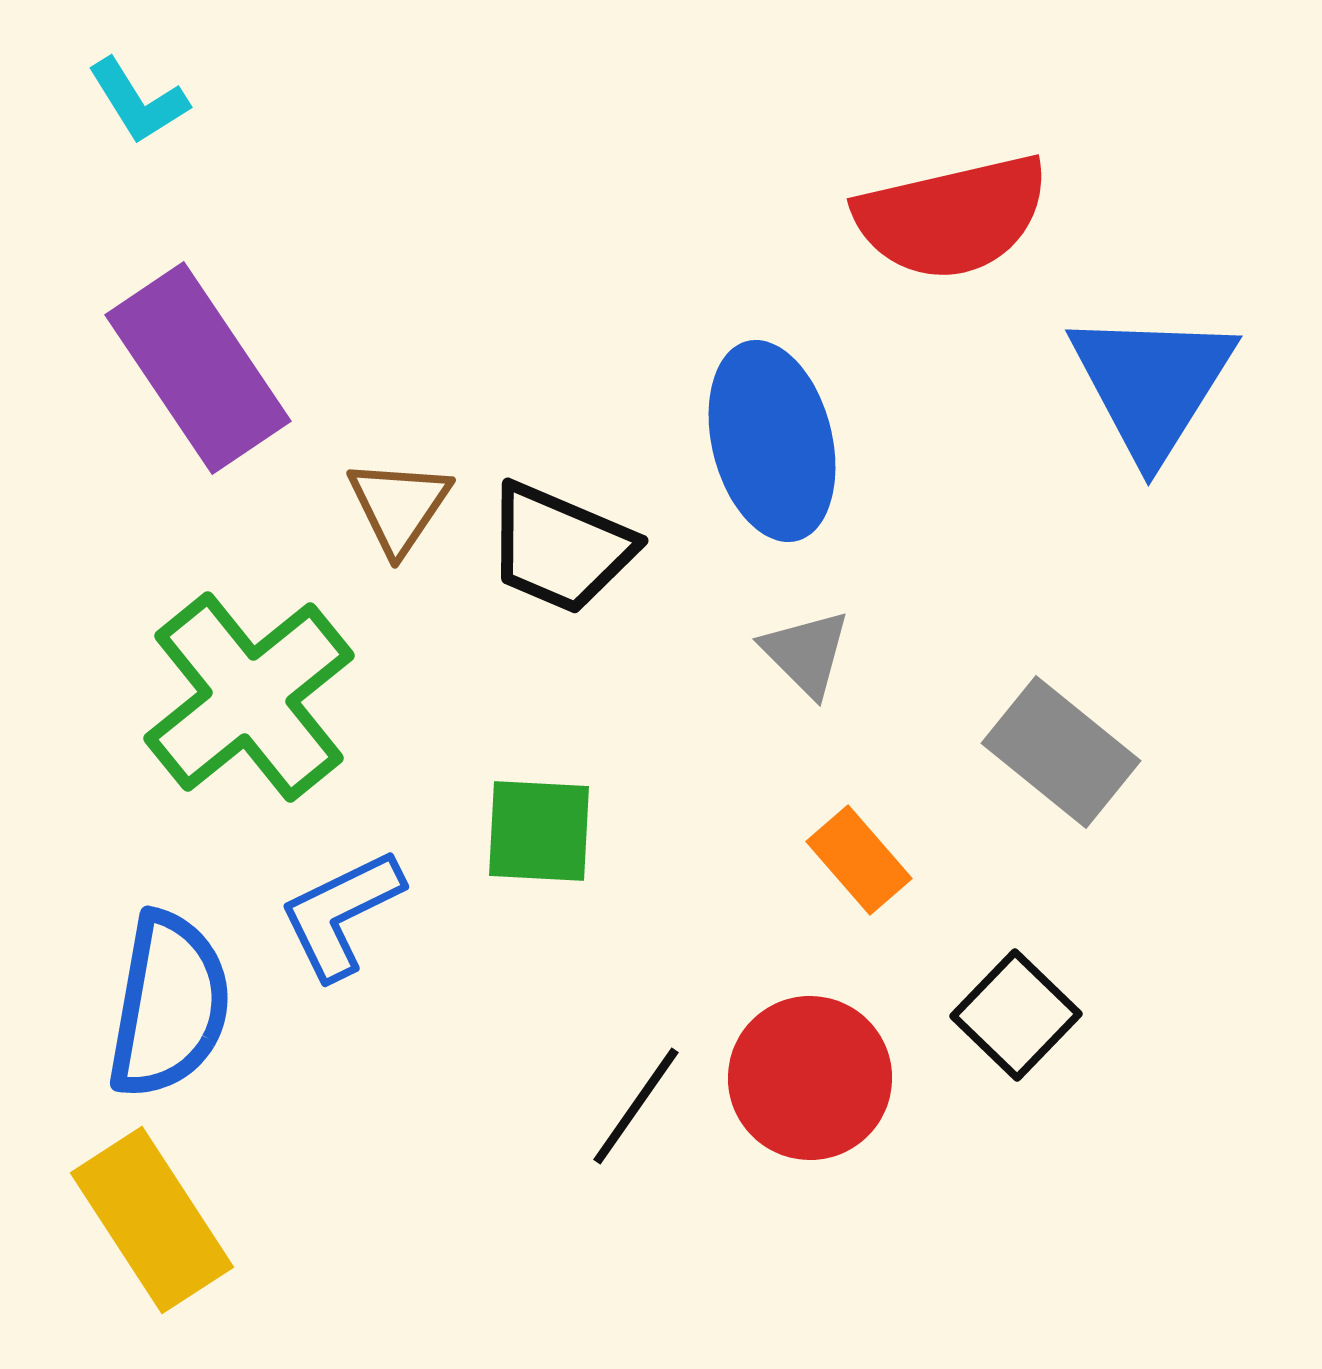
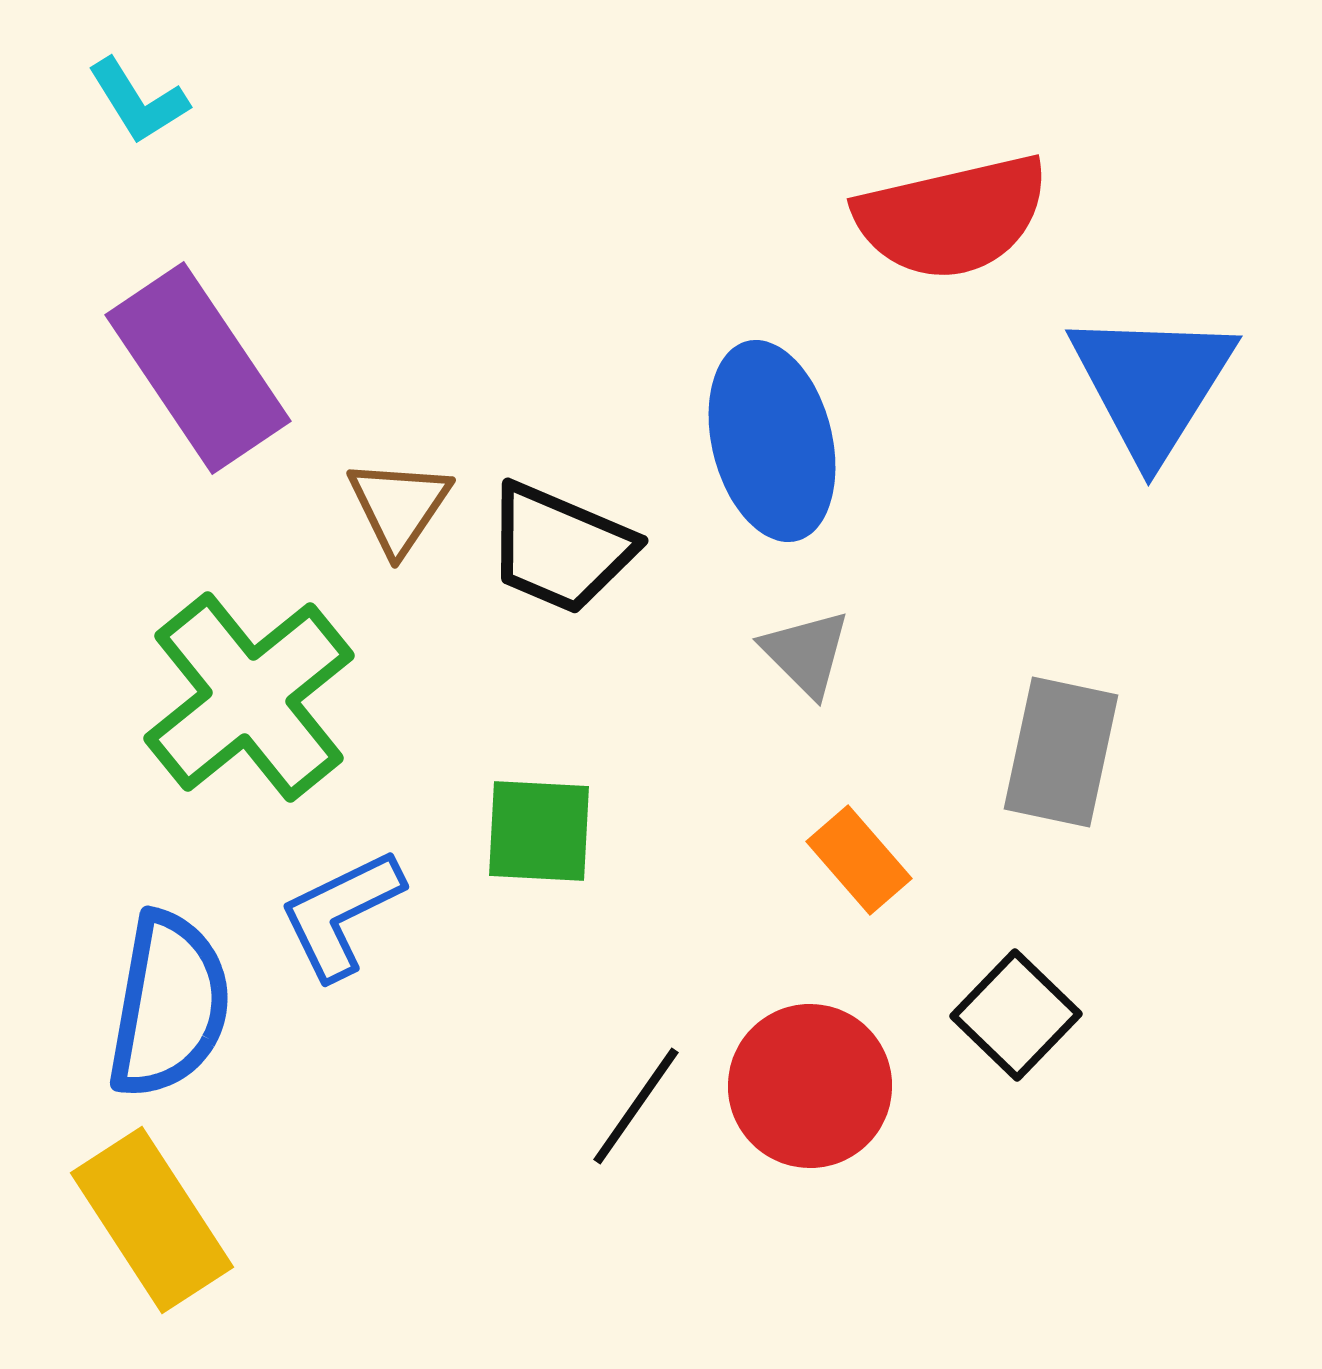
gray rectangle: rotated 63 degrees clockwise
red circle: moved 8 px down
